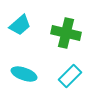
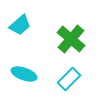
green cross: moved 5 px right, 6 px down; rotated 28 degrees clockwise
cyan rectangle: moved 1 px left, 3 px down
